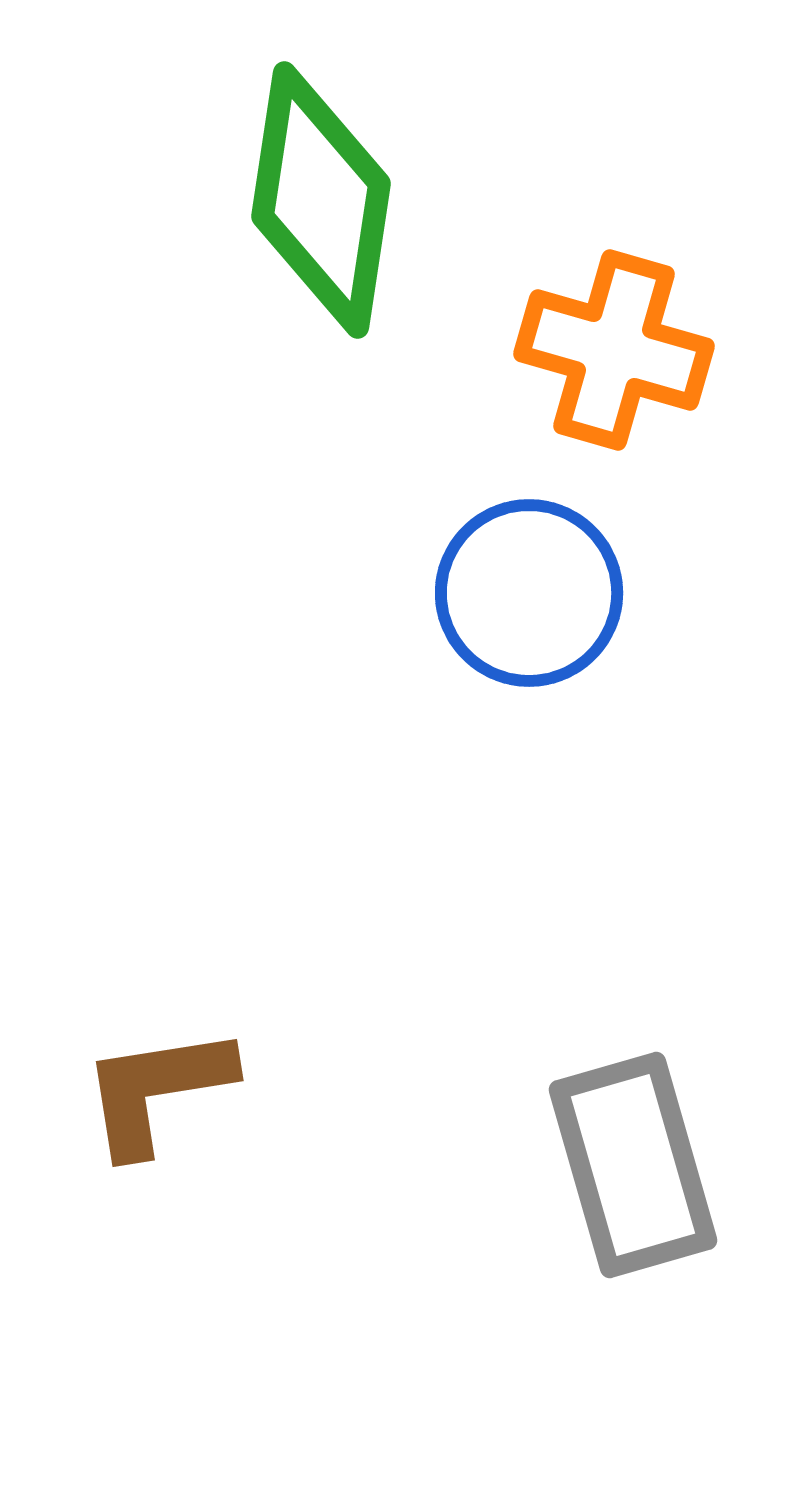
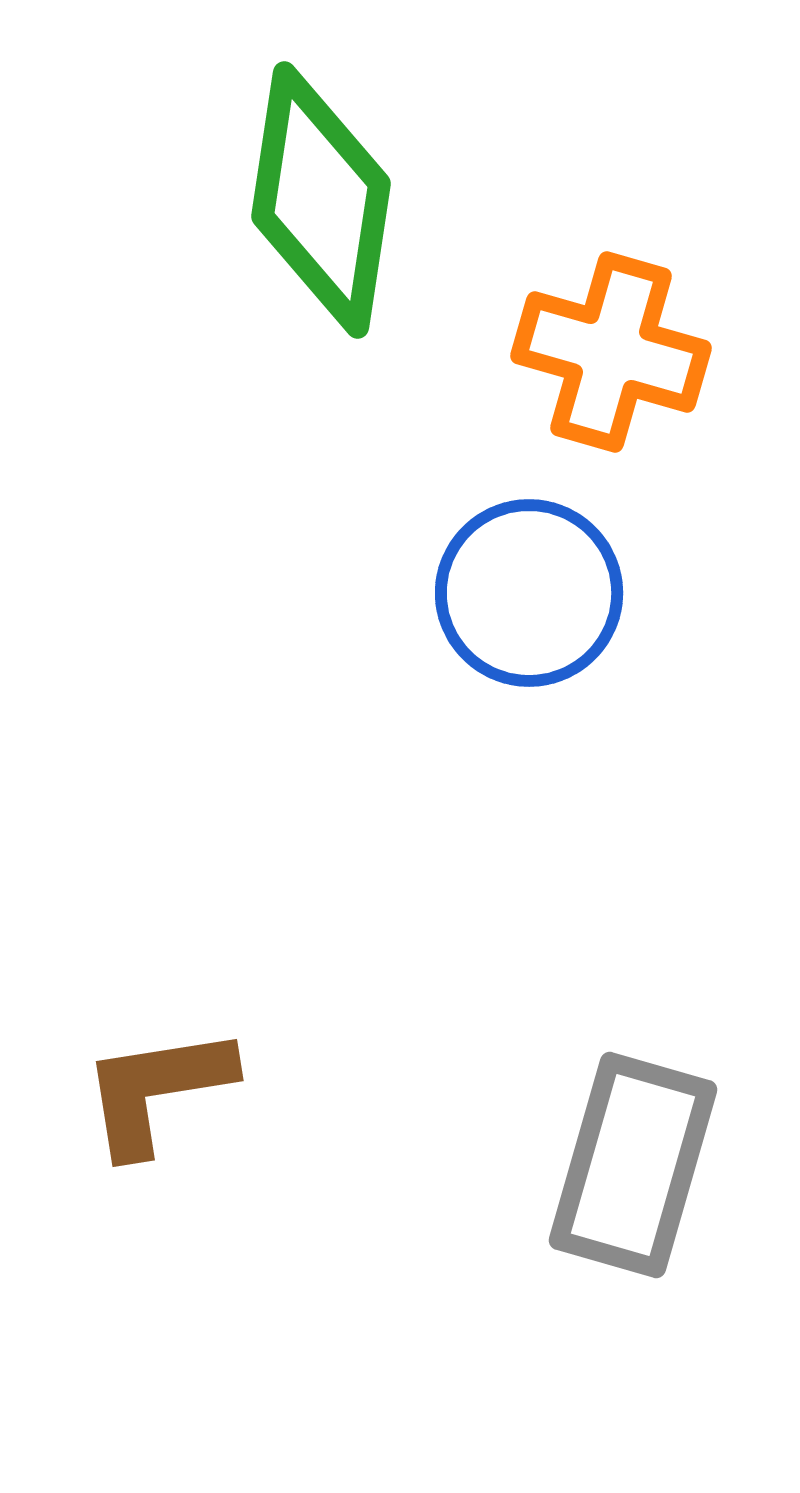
orange cross: moved 3 px left, 2 px down
gray rectangle: rotated 32 degrees clockwise
